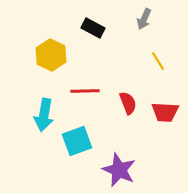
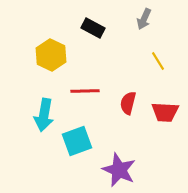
red semicircle: rotated 145 degrees counterclockwise
